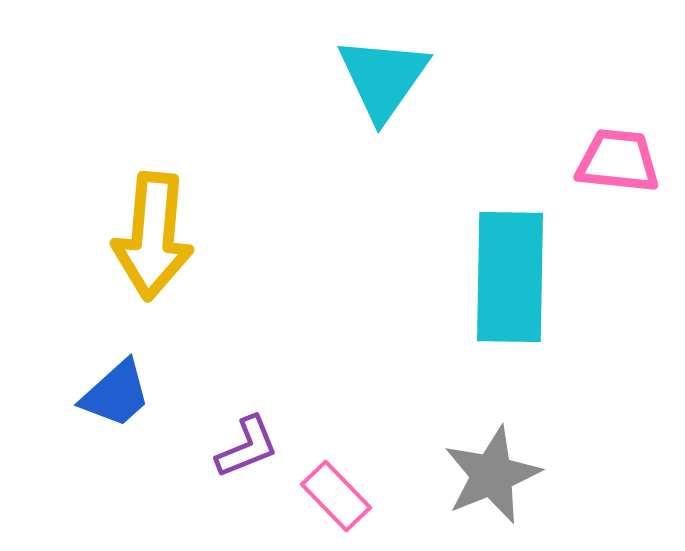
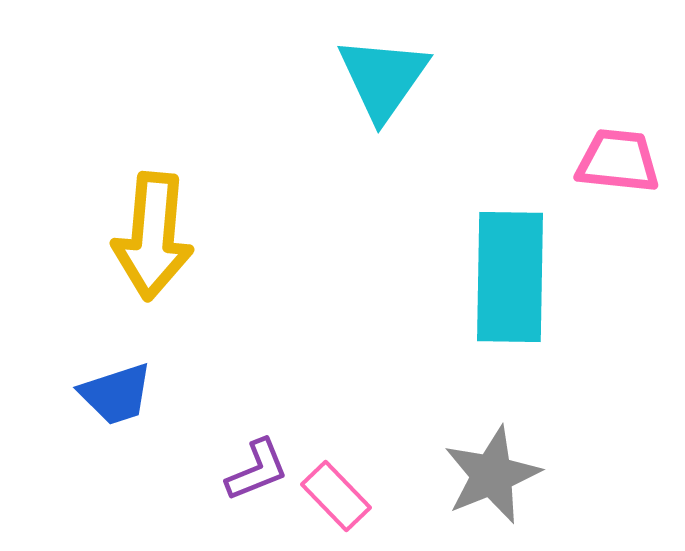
blue trapezoid: rotated 24 degrees clockwise
purple L-shape: moved 10 px right, 23 px down
